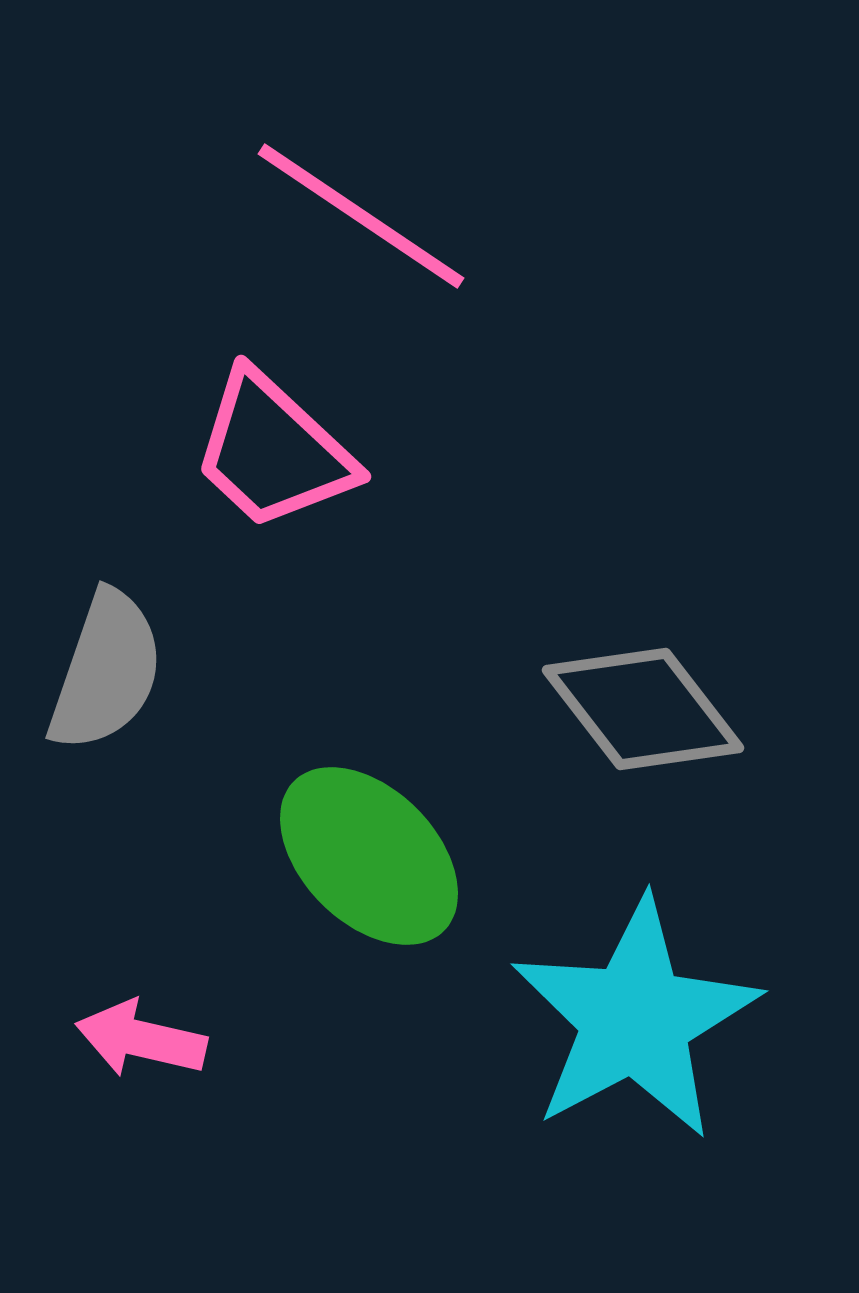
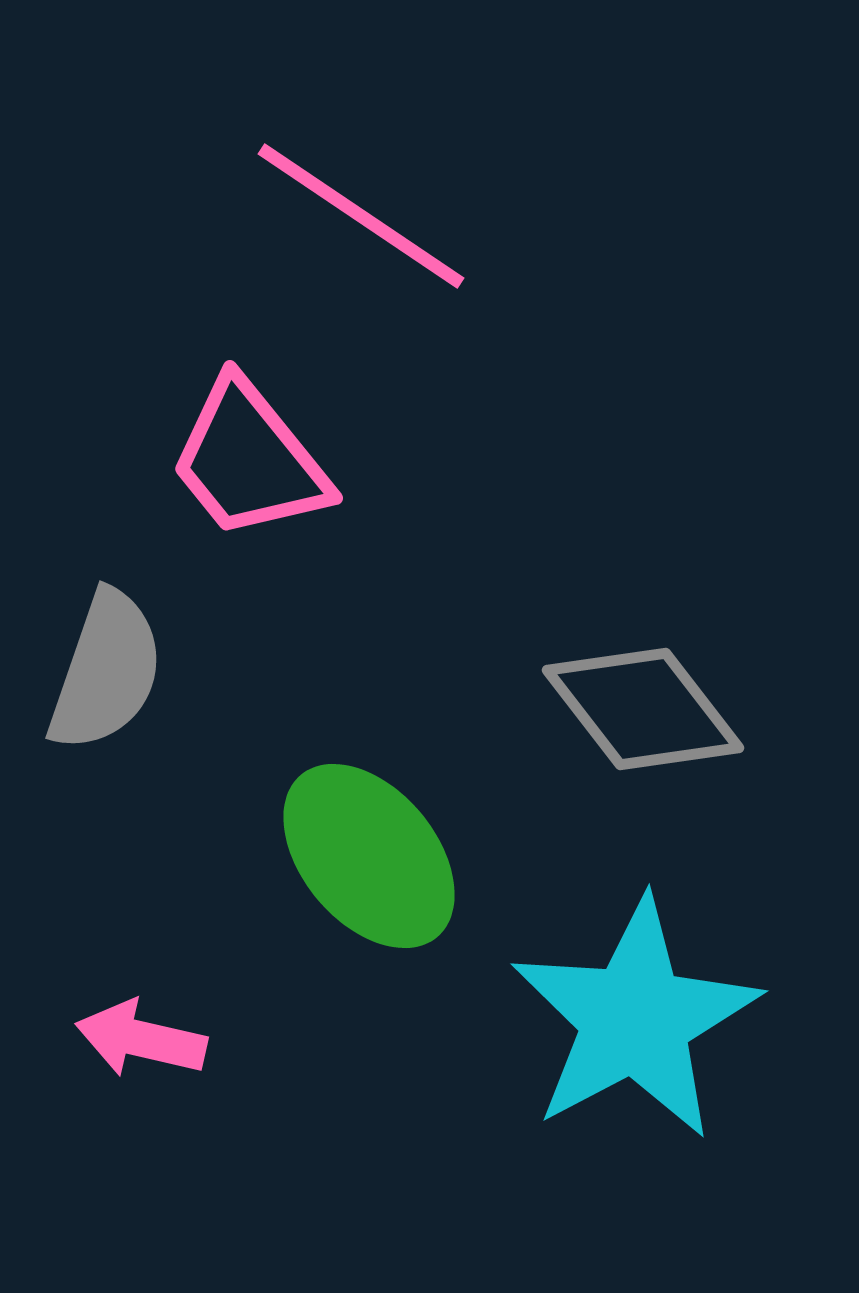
pink trapezoid: moved 24 px left, 9 px down; rotated 8 degrees clockwise
green ellipse: rotated 5 degrees clockwise
